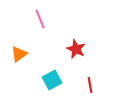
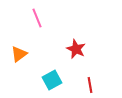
pink line: moved 3 px left, 1 px up
